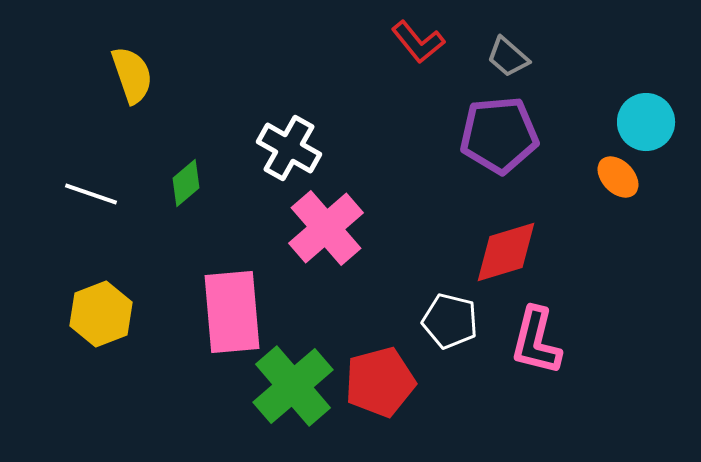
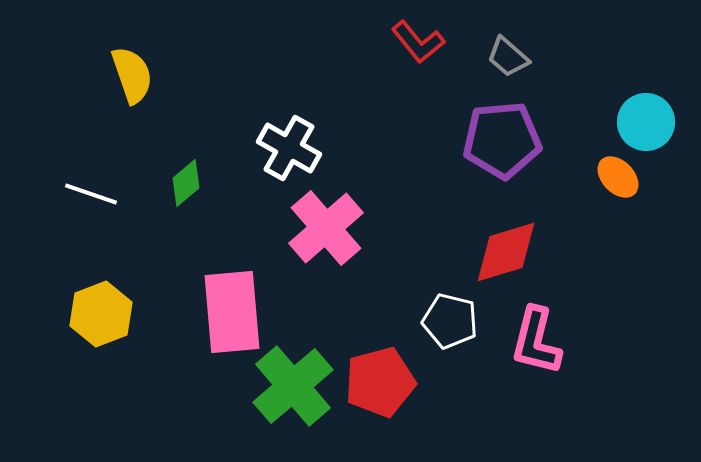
purple pentagon: moved 3 px right, 5 px down
